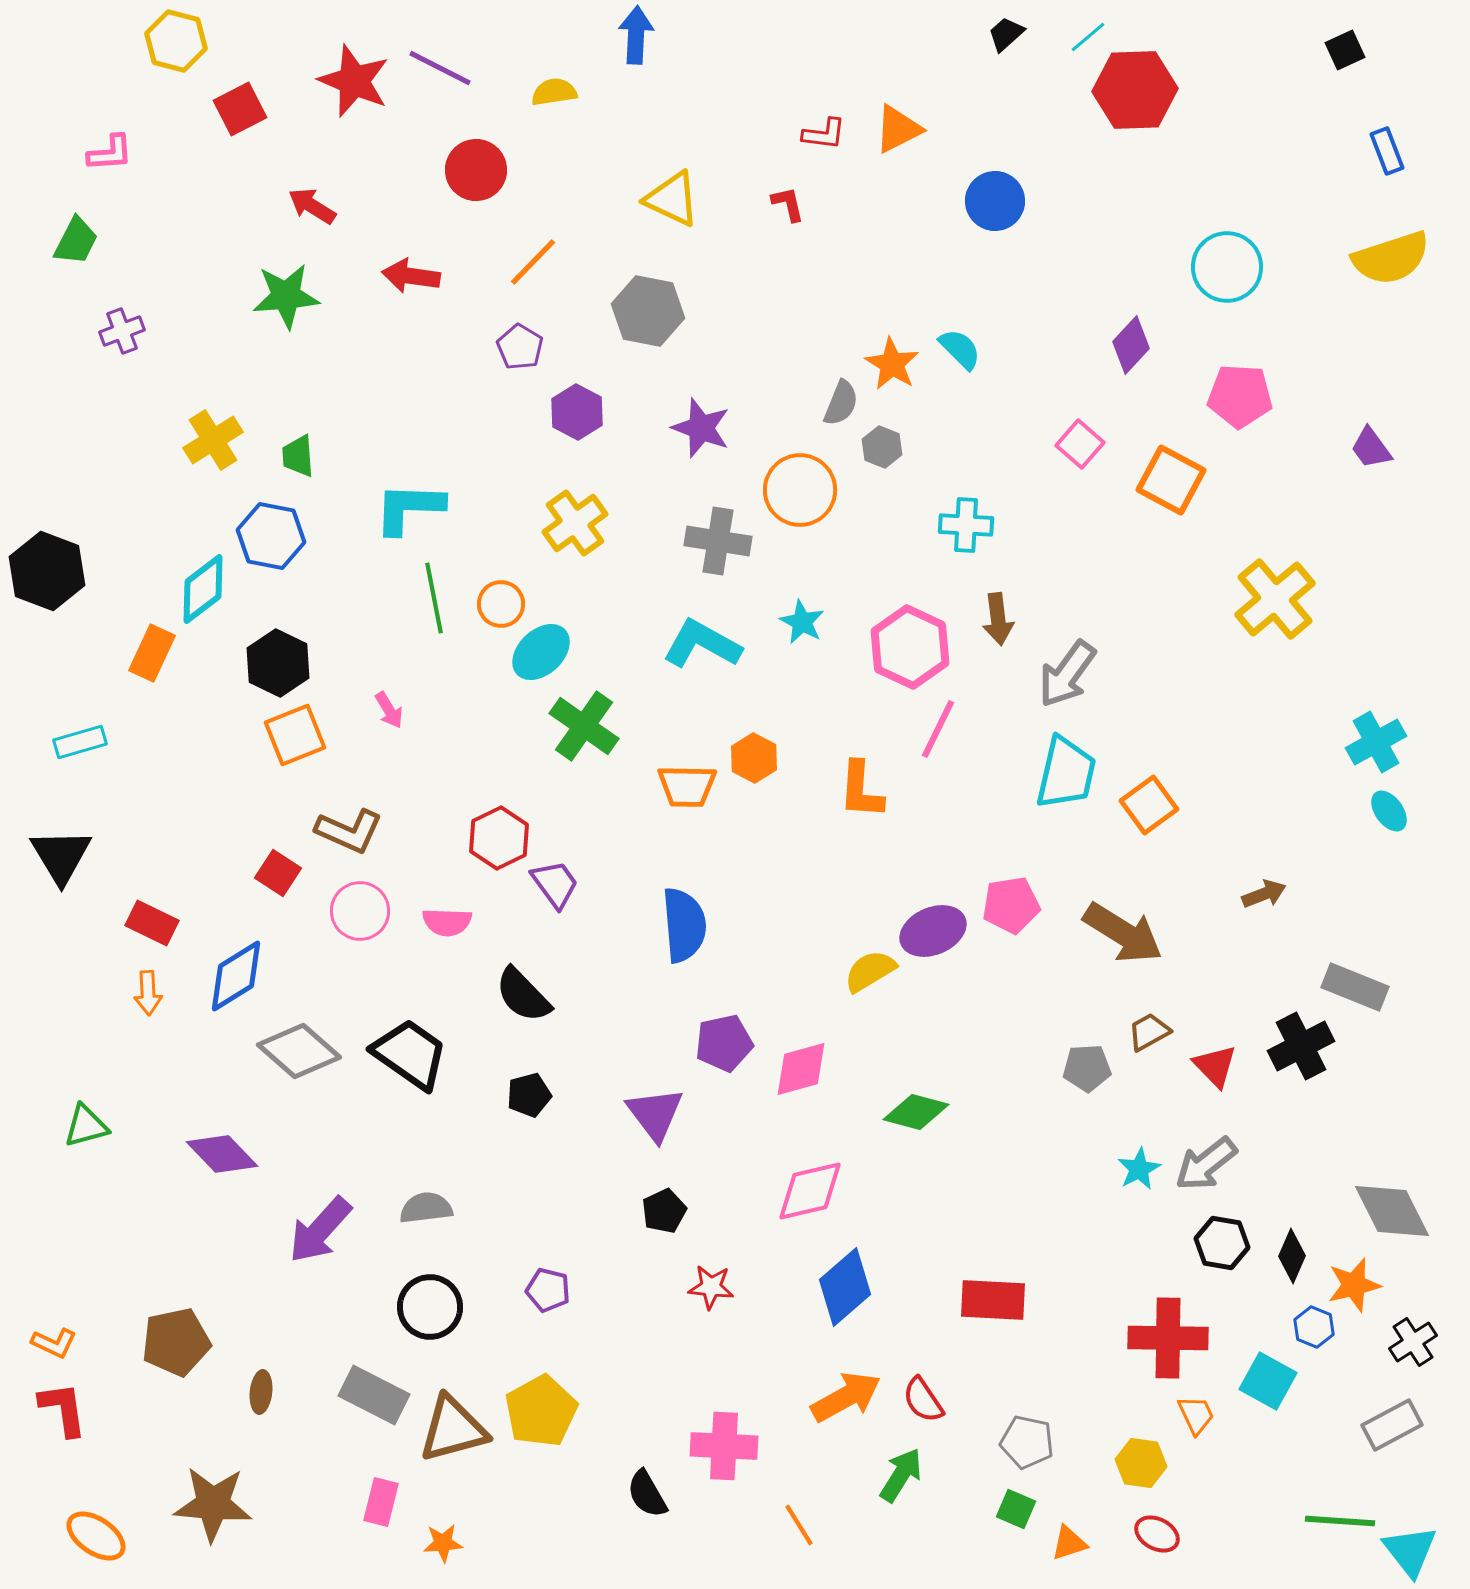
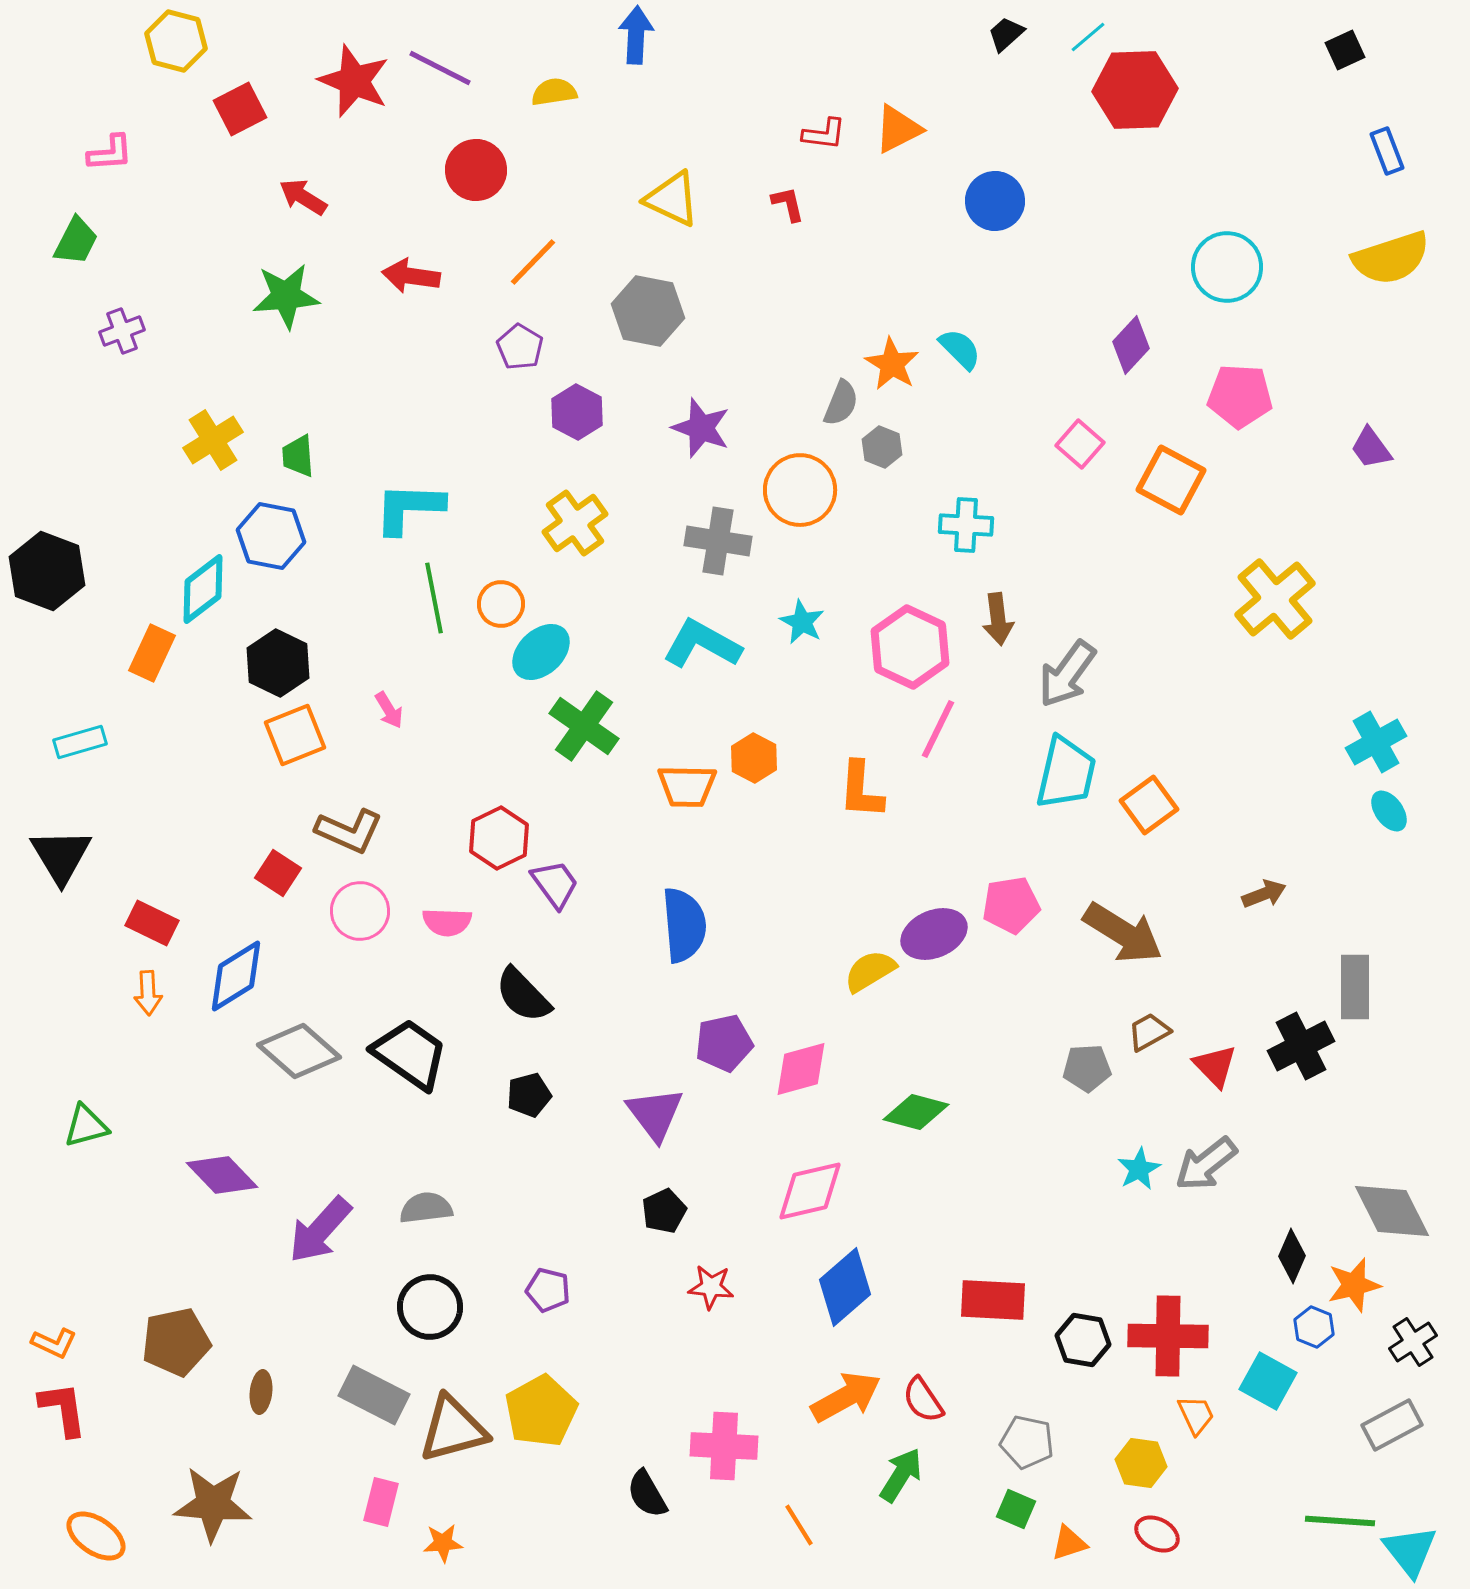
red arrow at (312, 206): moved 9 px left, 9 px up
purple ellipse at (933, 931): moved 1 px right, 3 px down
gray rectangle at (1355, 987): rotated 68 degrees clockwise
purple diamond at (222, 1154): moved 21 px down
black hexagon at (1222, 1243): moved 139 px left, 97 px down
red cross at (1168, 1338): moved 2 px up
